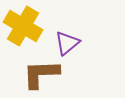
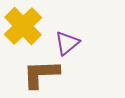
yellow cross: rotated 15 degrees clockwise
